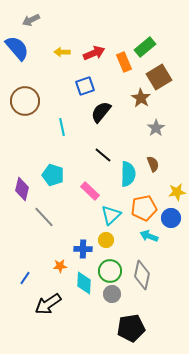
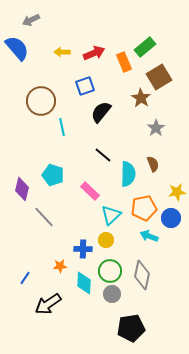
brown circle: moved 16 px right
